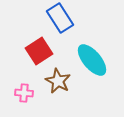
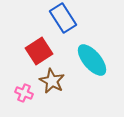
blue rectangle: moved 3 px right
brown star: moved 6 px left
pink cross: rotated 18 degrees clockwise
